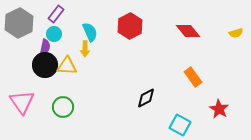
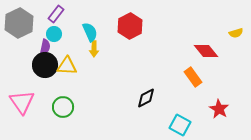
red diamond: moved 18 px right, 20 px down
yellow arrow: moved 9 px right
